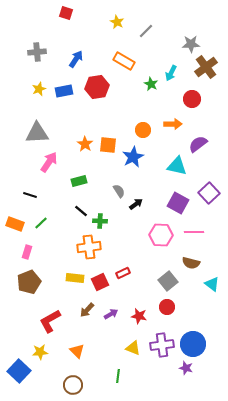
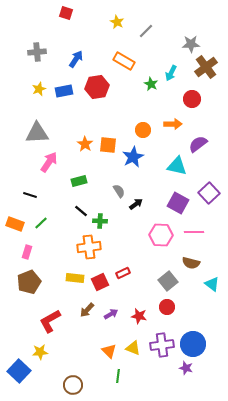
orange triangle at (77, 351): moved 32 px right
